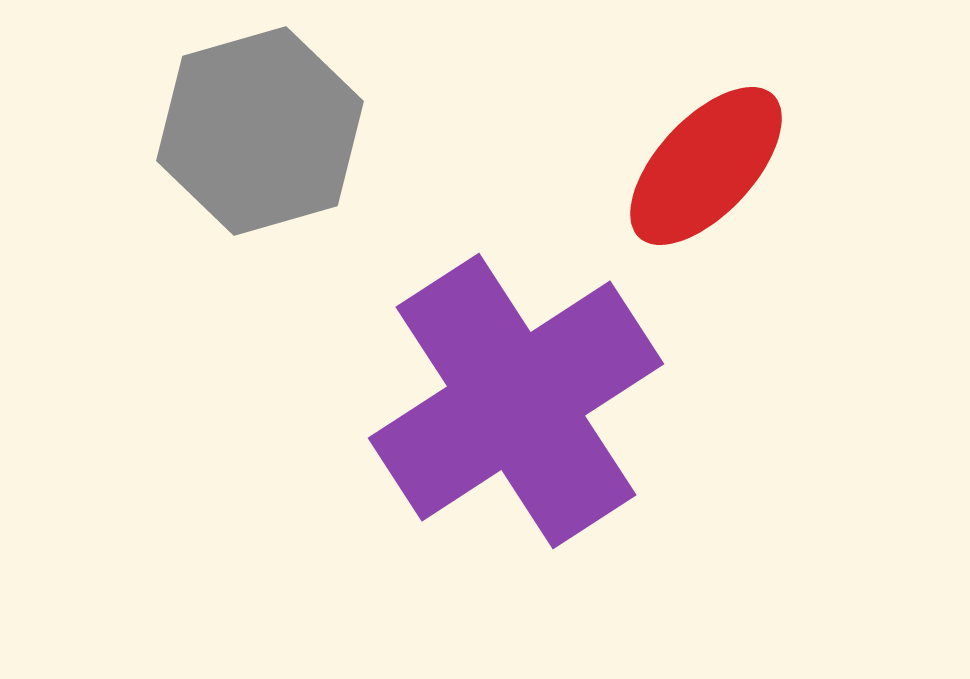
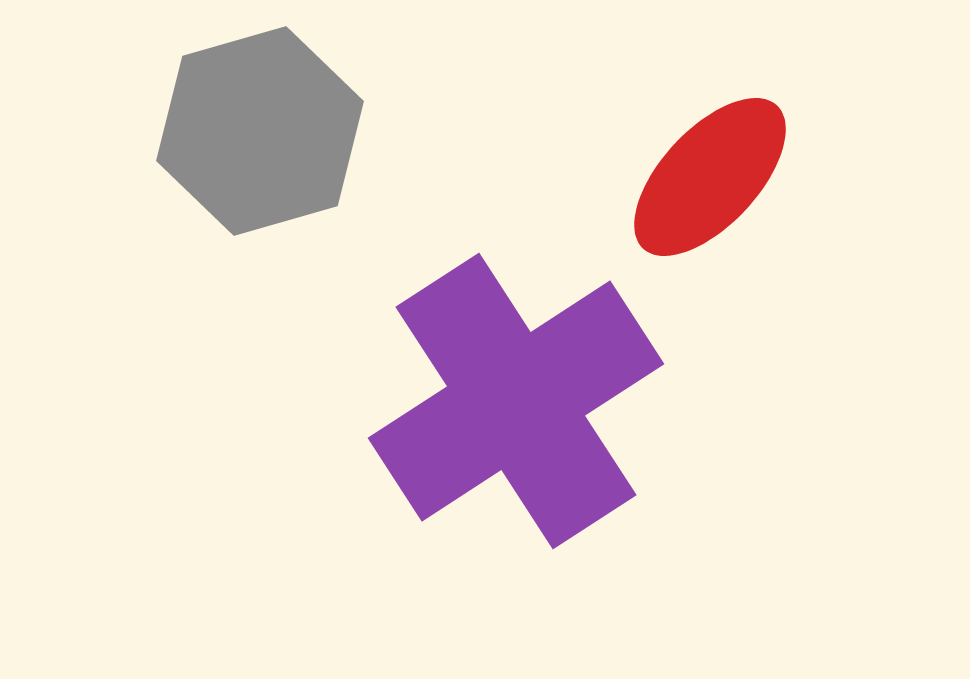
red ellipse: moved 4 px right, 11 px down
